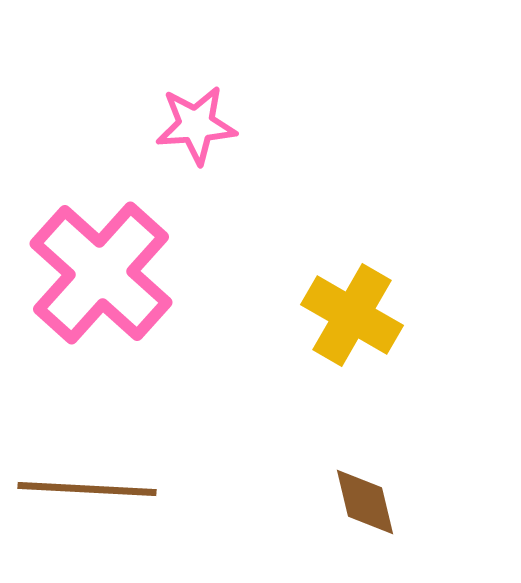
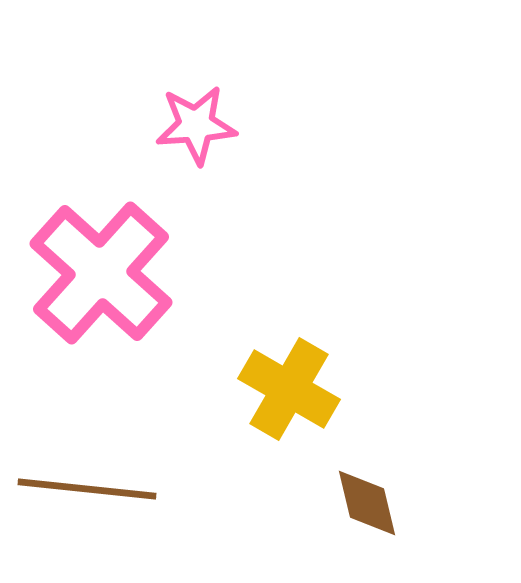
yellow cross: moved 63 px left, 74 px down
brown line: rotated 3 degrees clockwise
brown diamond: moved 2 px right, 1 px down
